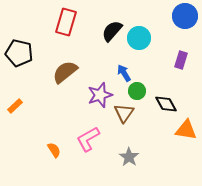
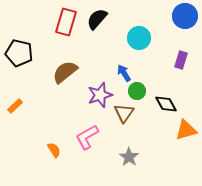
black semicircle: moved 15 px left, 12 px up
orange triangle: rotated 25 degrees counterclockwise
pink L-shape: moved 1 px left, 2 px up
